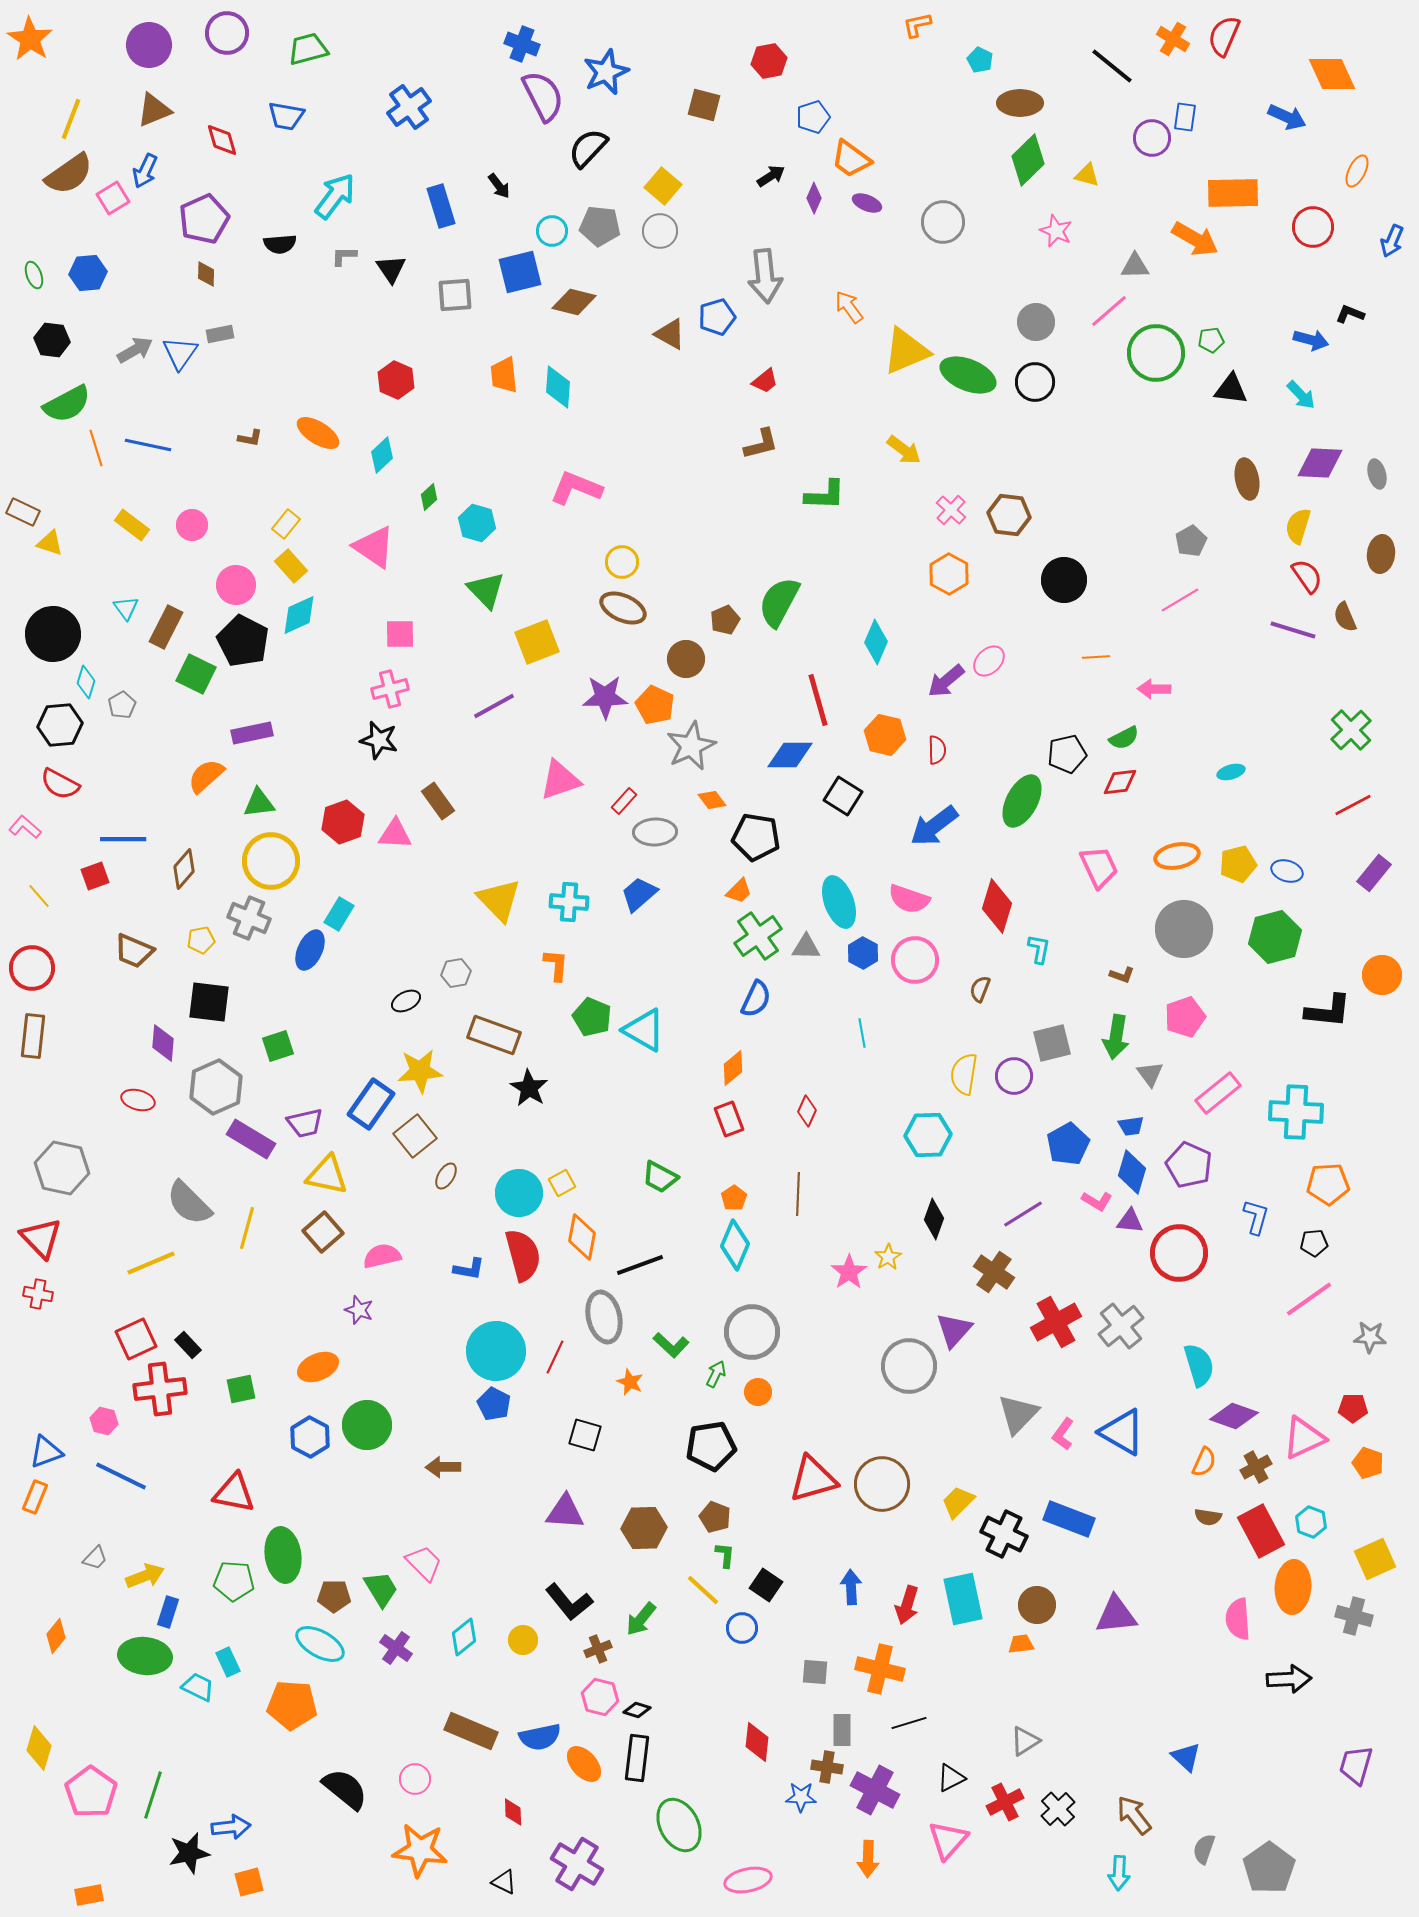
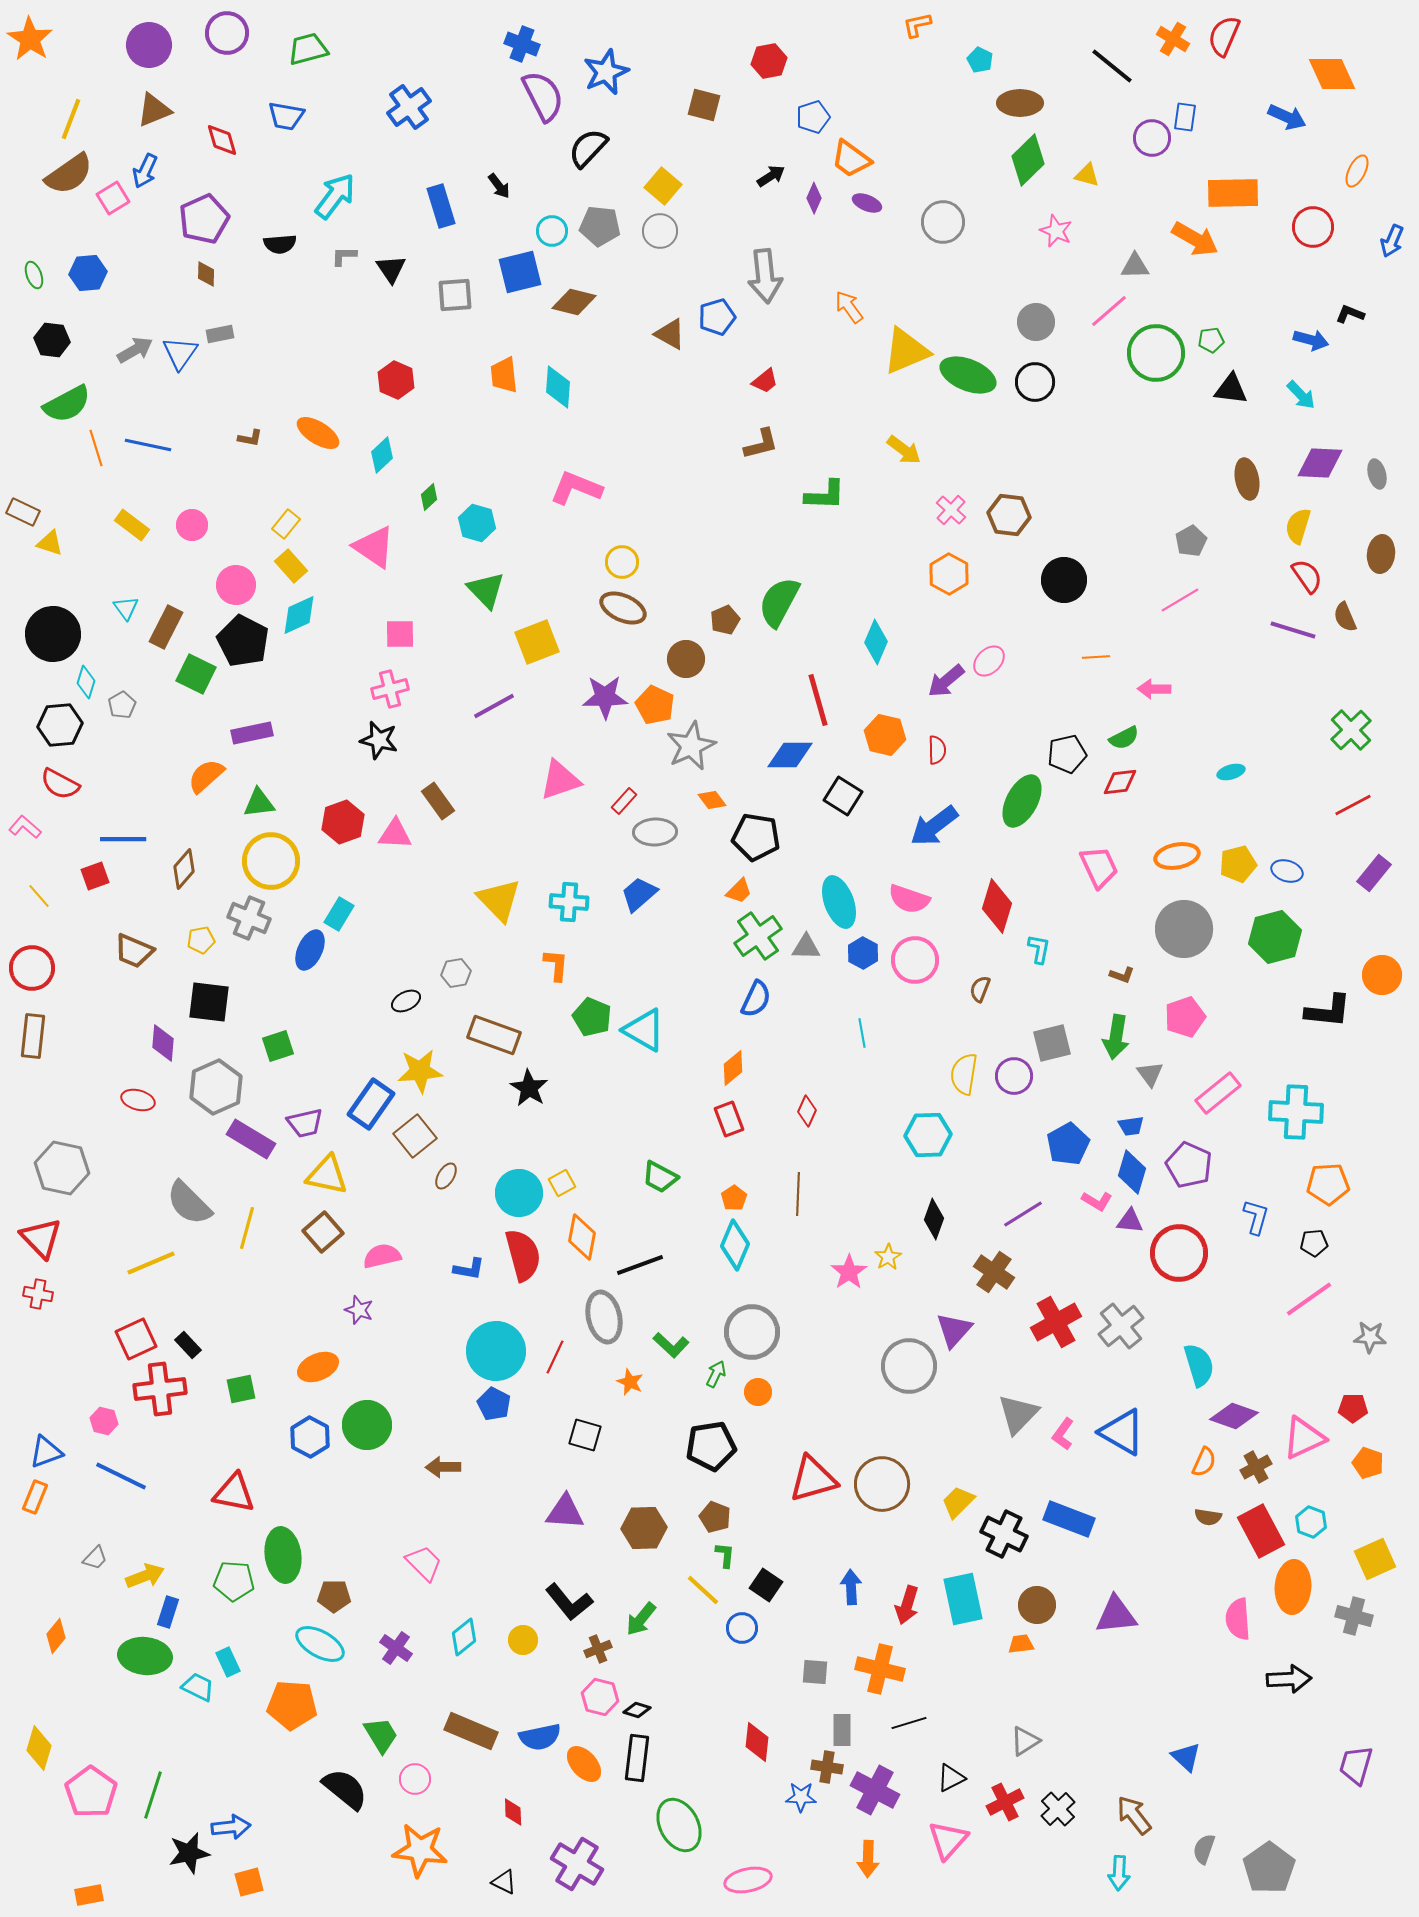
green trapezoid at (381, 1589): moved 146 px down
